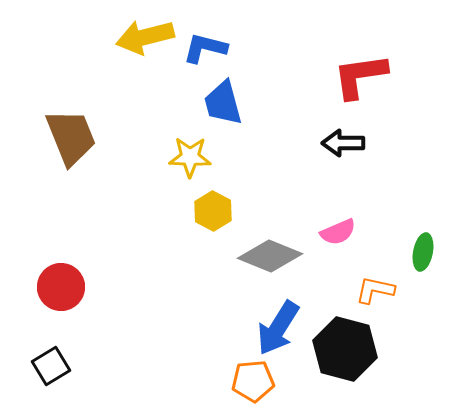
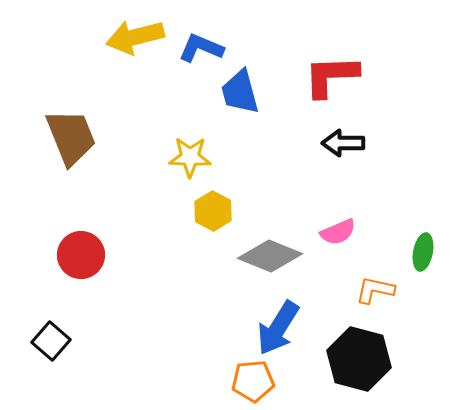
yellow arrow: moved 10 px left
blue L-shape: moved 4 px left; rotated 9 degrees clockwise
red L-shape: moved 29 px left; rotated 6 degrees clockwise
blue trapezoid: moved 17 px right, 11 px up
red circle: moved 20 px right, 32 px up
black hexagon: moved 14 px right, 10 px down
black square: moved 25 px up; rotated 18 degrees counterclockwise
